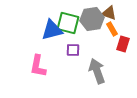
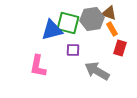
red rectangle: moved 3 px left, 4 px down
gray arrow: rotated 40 degrees counterclockwise
